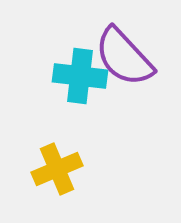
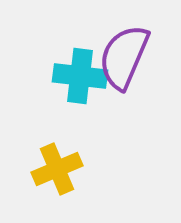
purple semicircle: rotated 66 degrees clockwise
